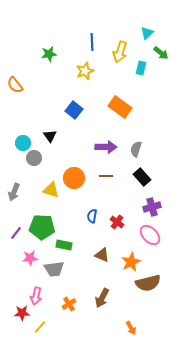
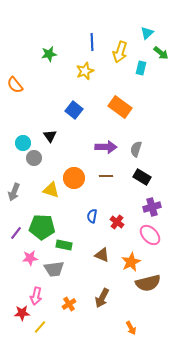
black rectangle: rotated 18 degrees counterclockwise
